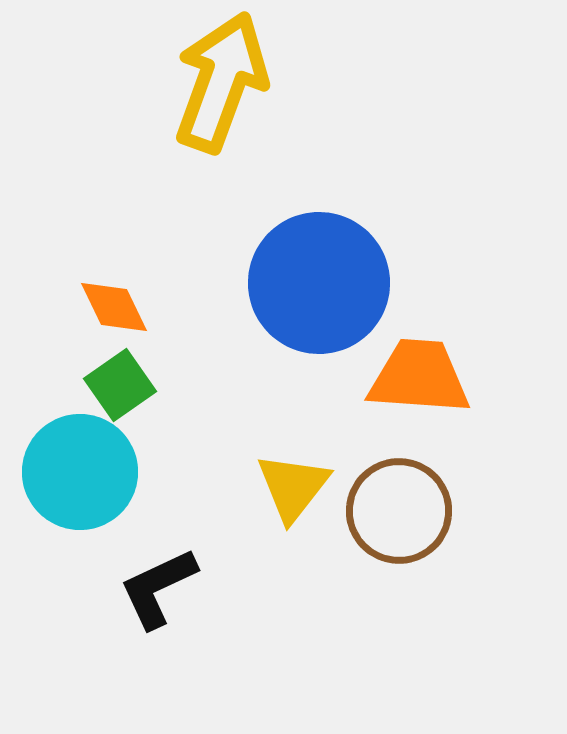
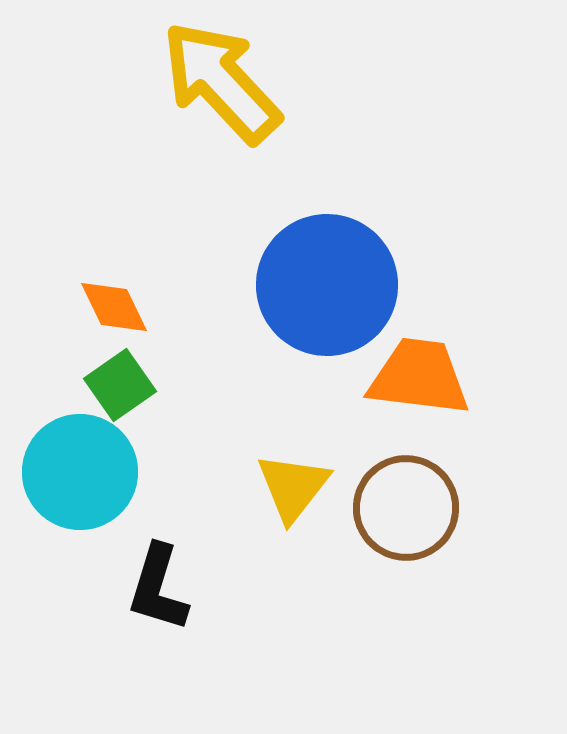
yellow arrow: rotated 63 degrees counterclockwise
blue circle: moved 8 px right, 2 px down
orange trapezoid: rotated 3 degrees clockwise
brown circle: moved 7 px right, 3 px up
black L-shape: rotated 48 degrees counterclockwise
